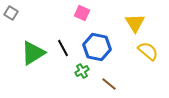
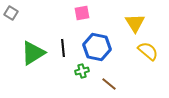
pink square: rotated 35 degrees counterclockwise
black line: rotated 24 degrees clockwise
green cross: rotated 16 degrees clockwise
